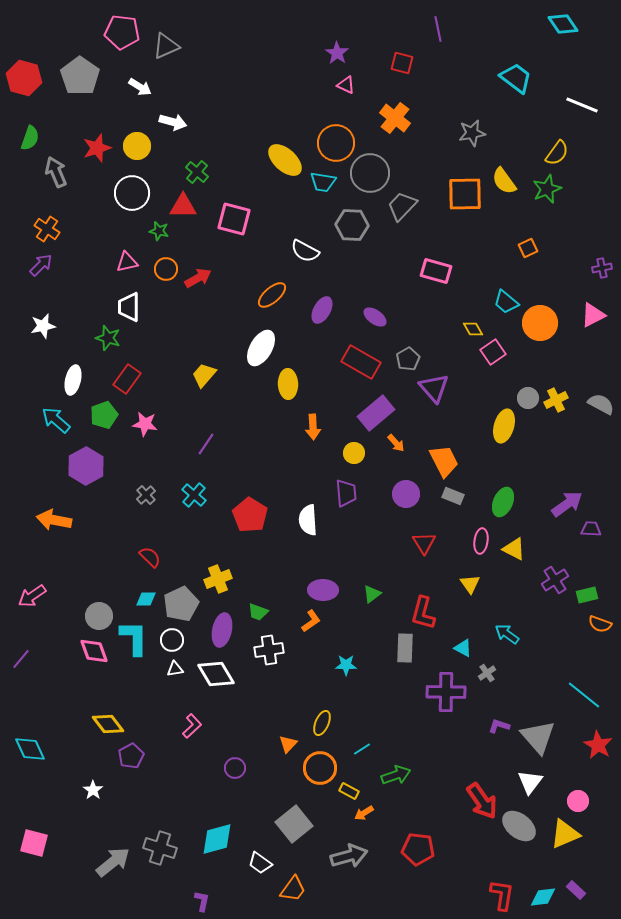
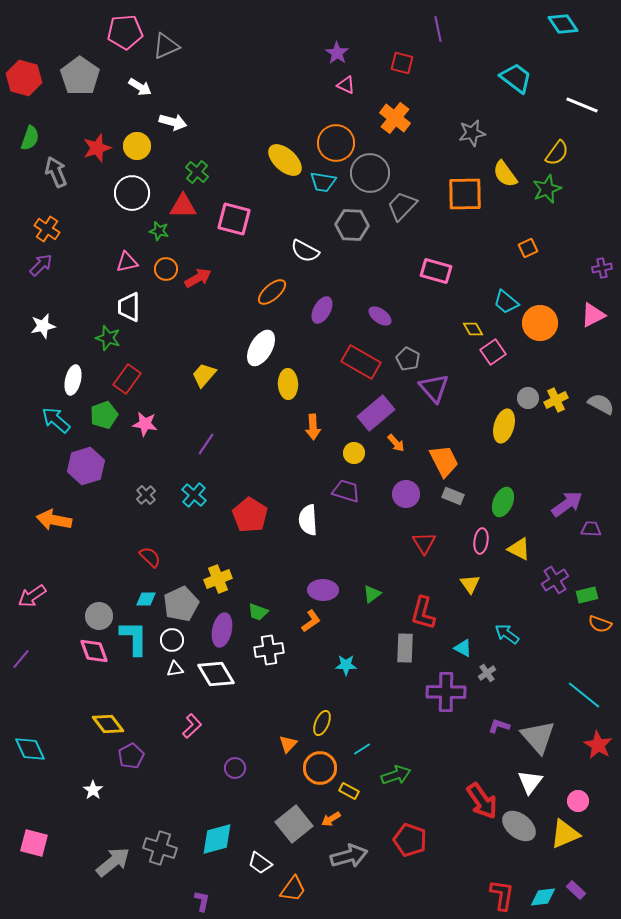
pink pentagon at (122, 32): moved 3 px right; rotated 12 degrees counterclockwise
yellow semicircle at (504, 181): moved 1 px right, 7 px up
orange ellipse at (272, 295): moved 3 px up
purple ellipse at (375, 317): moved 5 px right, 1 px up
gray pentagon at (408, 359): rotated 15 degrees counterclockwise
purple hexagon at (86, 466): rotated 12 degrees clockwise
purple trapezoid at (346, 493): moved 2 px up; rotated 68 degrees counterclockwise
yellow triangle at (514, 549): moved 5 px right
orange arrow at (364, 813): moved 33 px left, 6 px down
red pentagon at (418, 849): moved 8 px left, 9 px up; rotated 12 degrees clockwise
